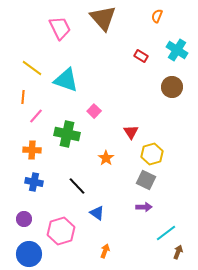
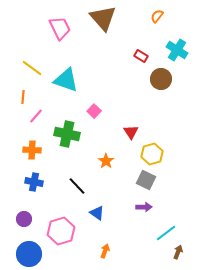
orange semicircle: rotated 16 degrees clockwise
brown circle: moved 11 px left, 8 px up
orange star: moved 3 px down
